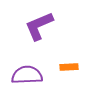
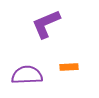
purple L-shape: moved 7 px right, 2 px up
